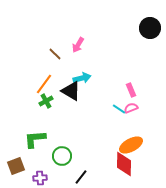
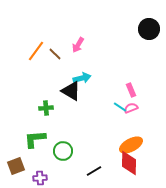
black circle: moved 1 px left, 1 px down
orange line: moved 8 px left, 33 px up
green cross: moved 7 px down; rotated 24 degrees clockwise
cyan line: moved 1 px right, 2 px up
green circle: moved 1 px right, 5 px up
red diamond: moved 5 px right, 1 px up
black line: moved 13 px right, 6 px up; rotated 21 degrees clockwise
